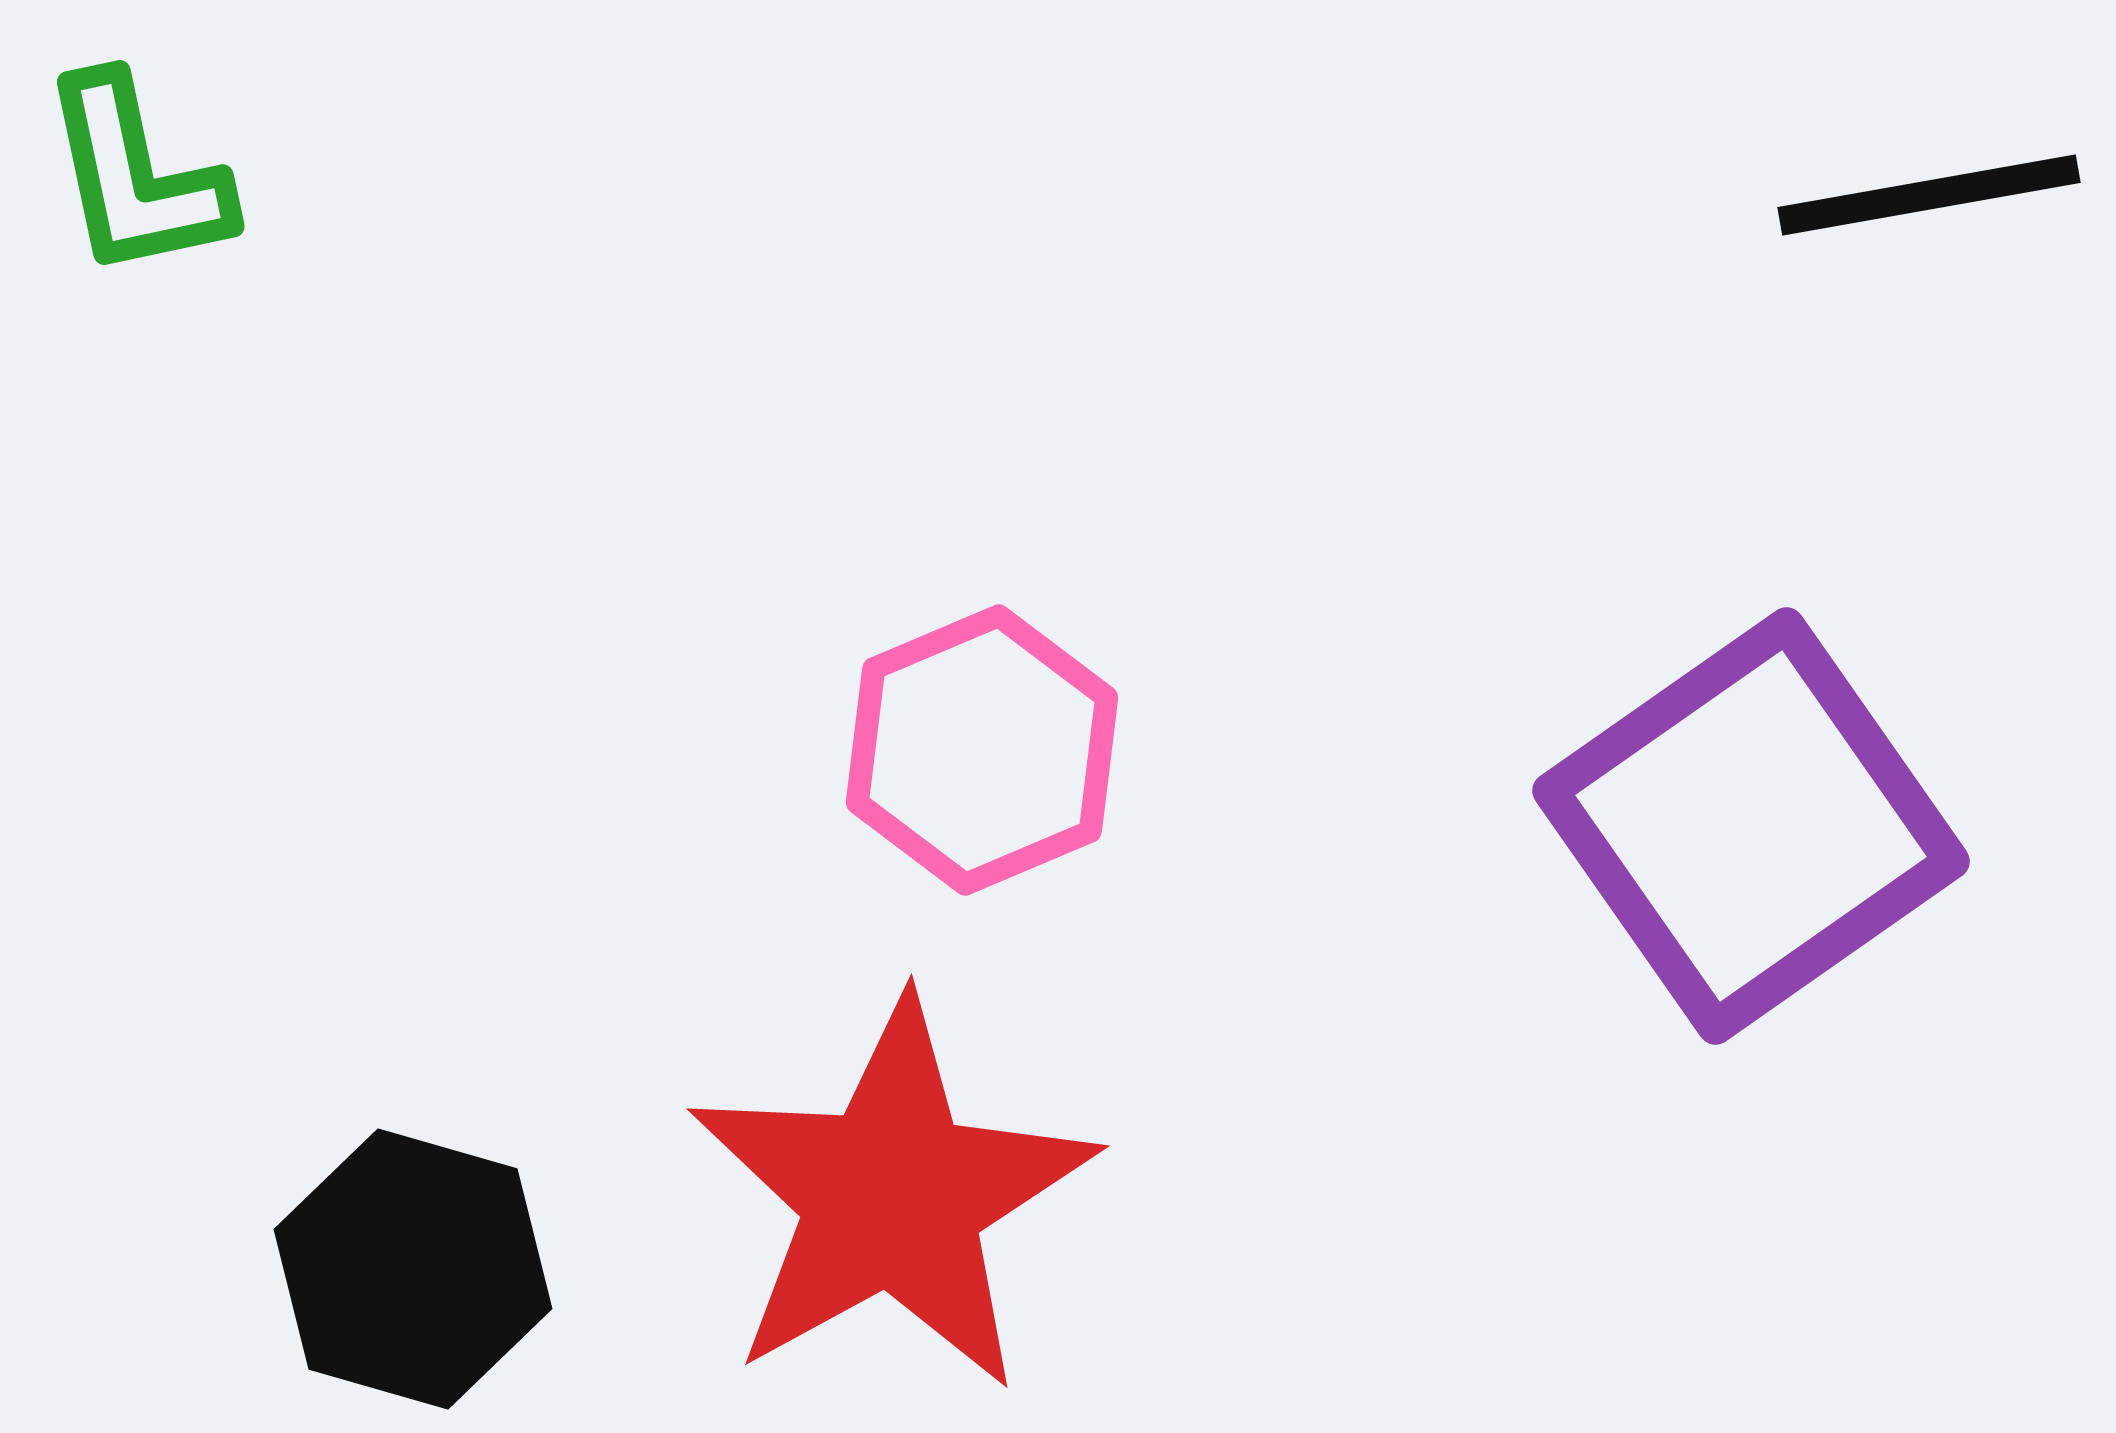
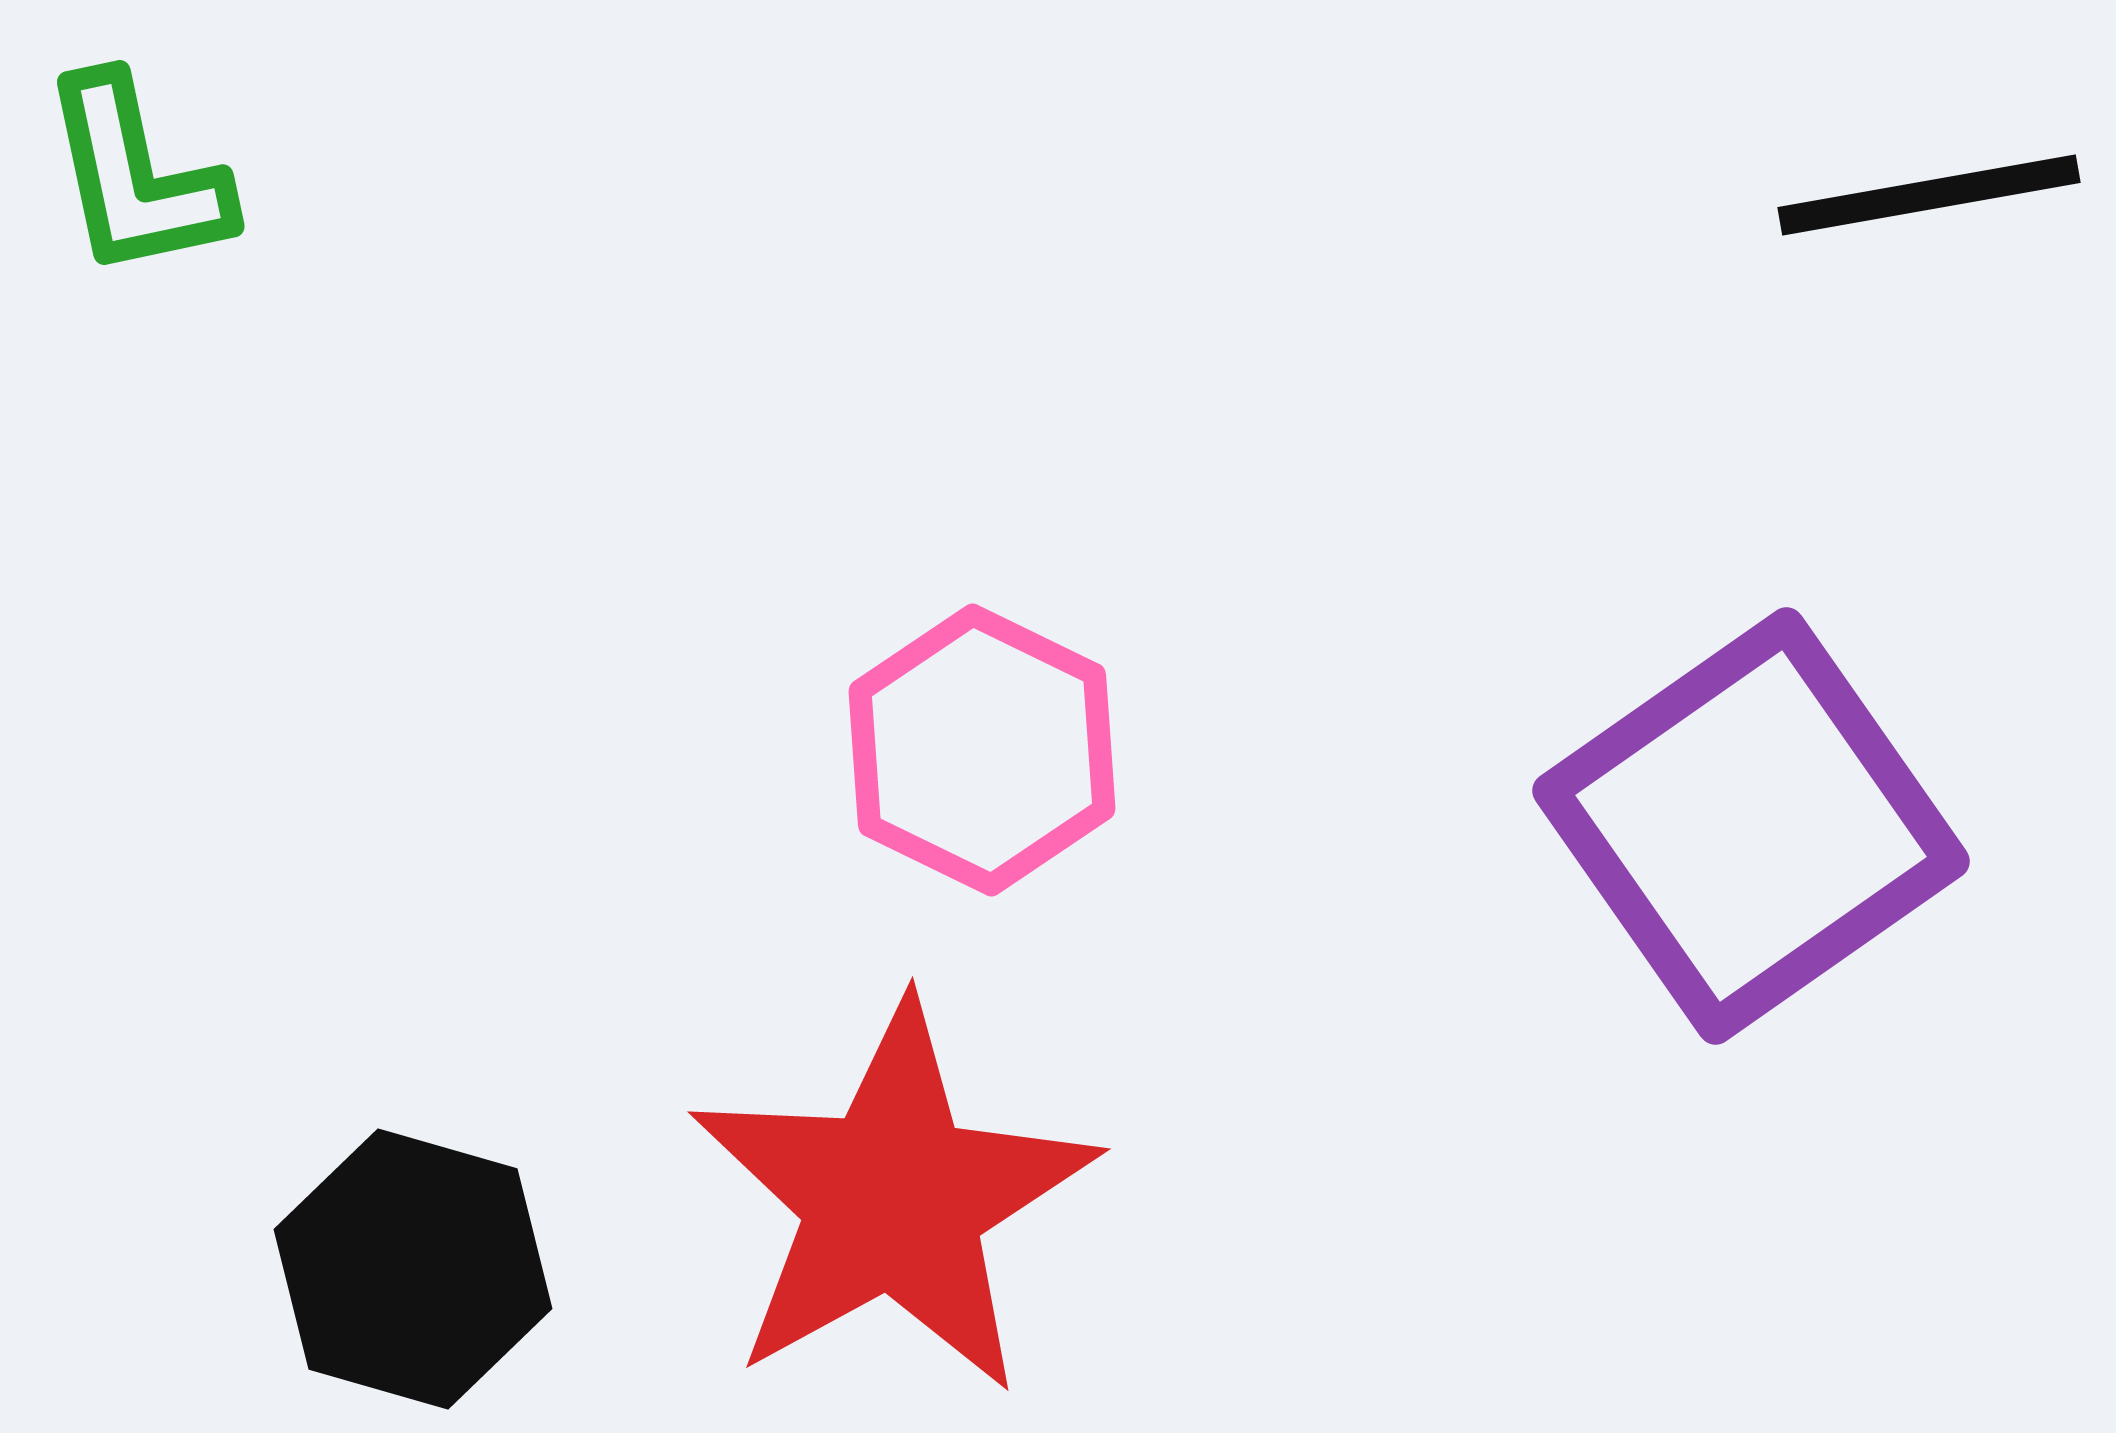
pink hexagon: rotated 11 degrees counterclockwise
red star: moved 1 px right, 3 px down
